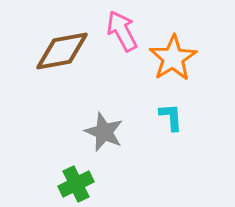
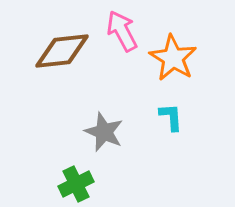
brown diamond: rotated 4 degrees clockwise
orange star: rotated 9 degrees counterclockwise
